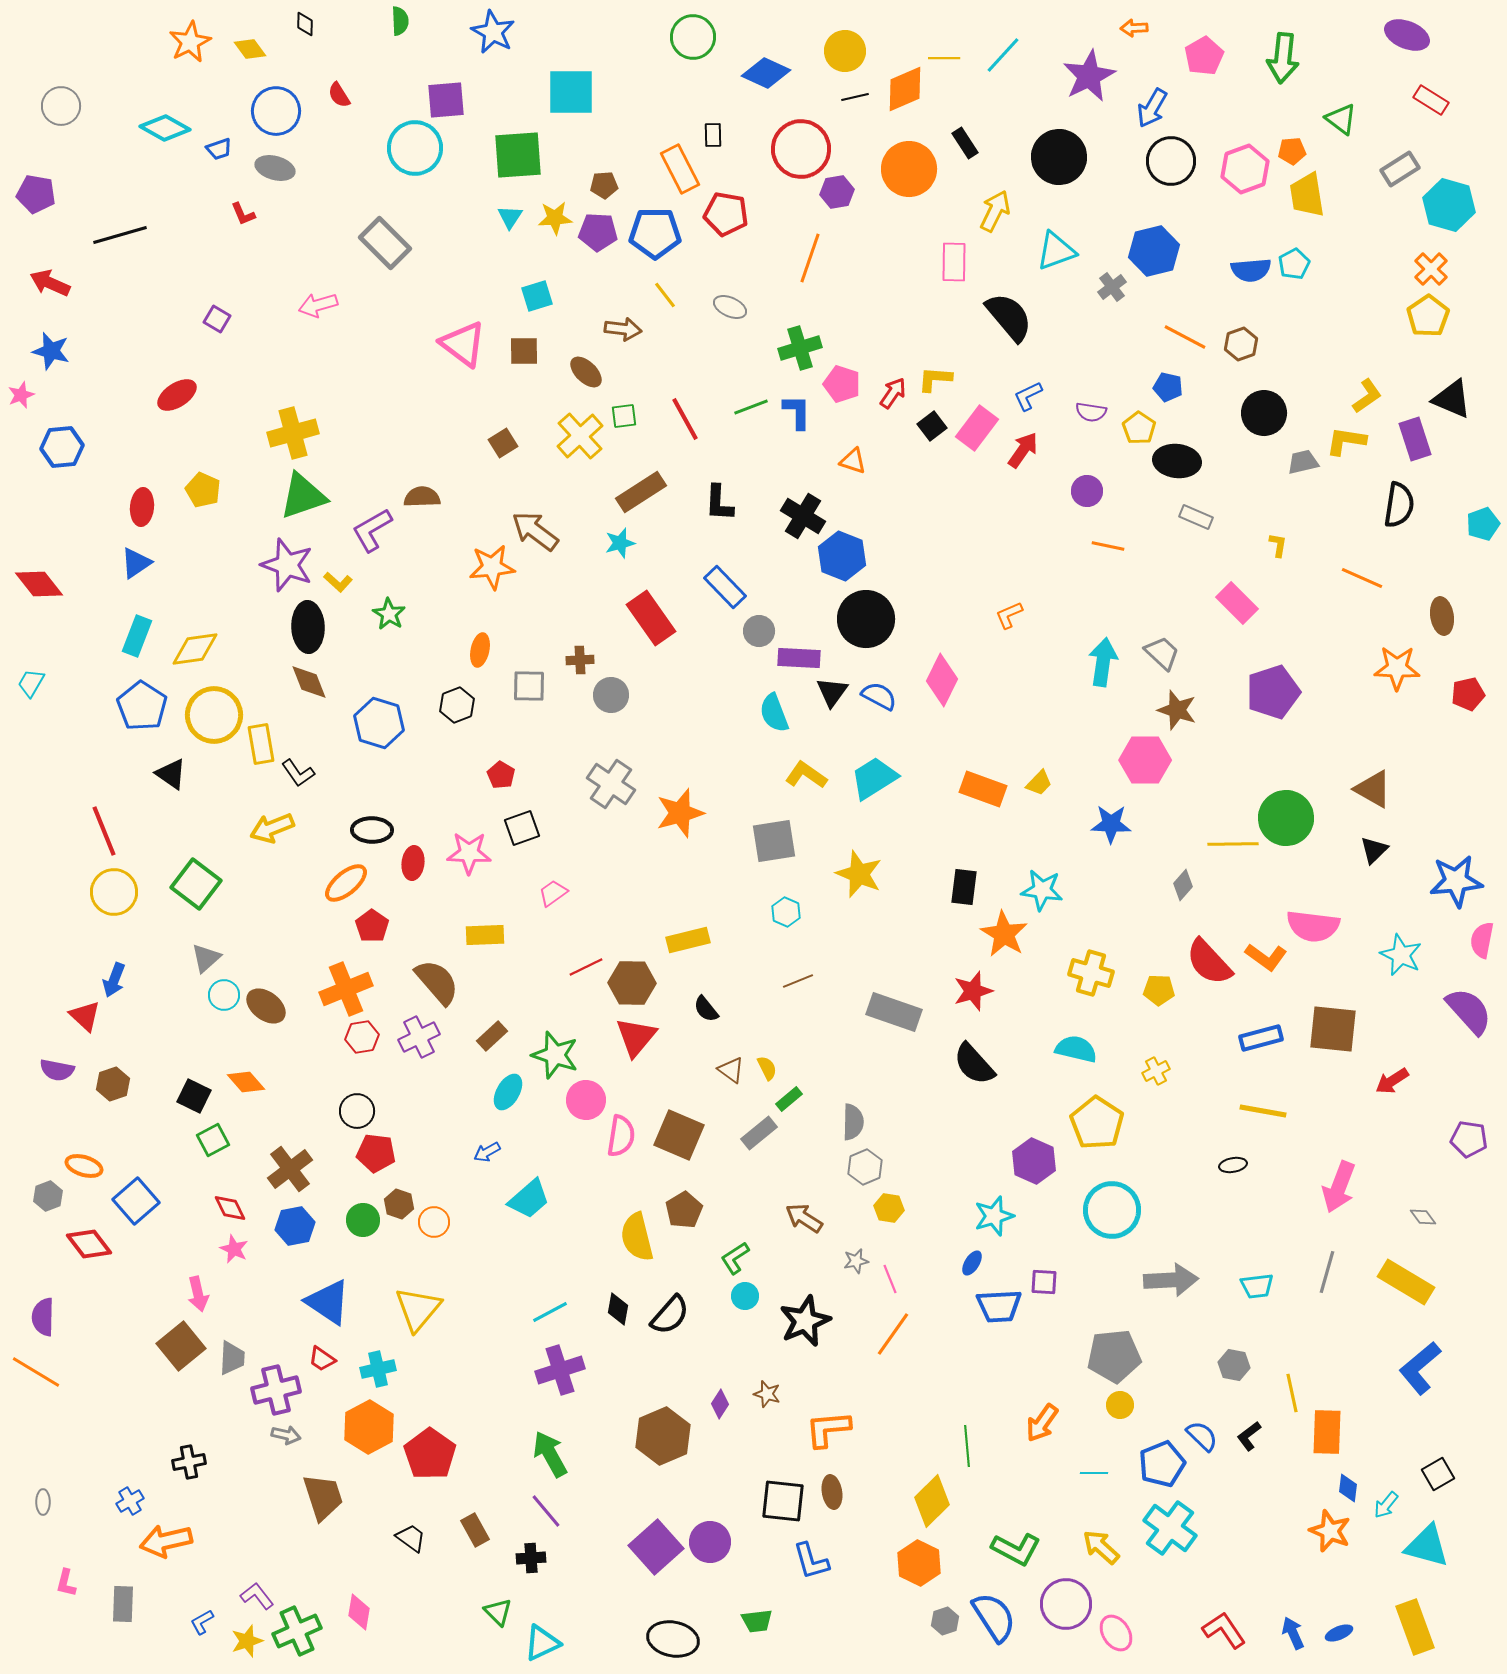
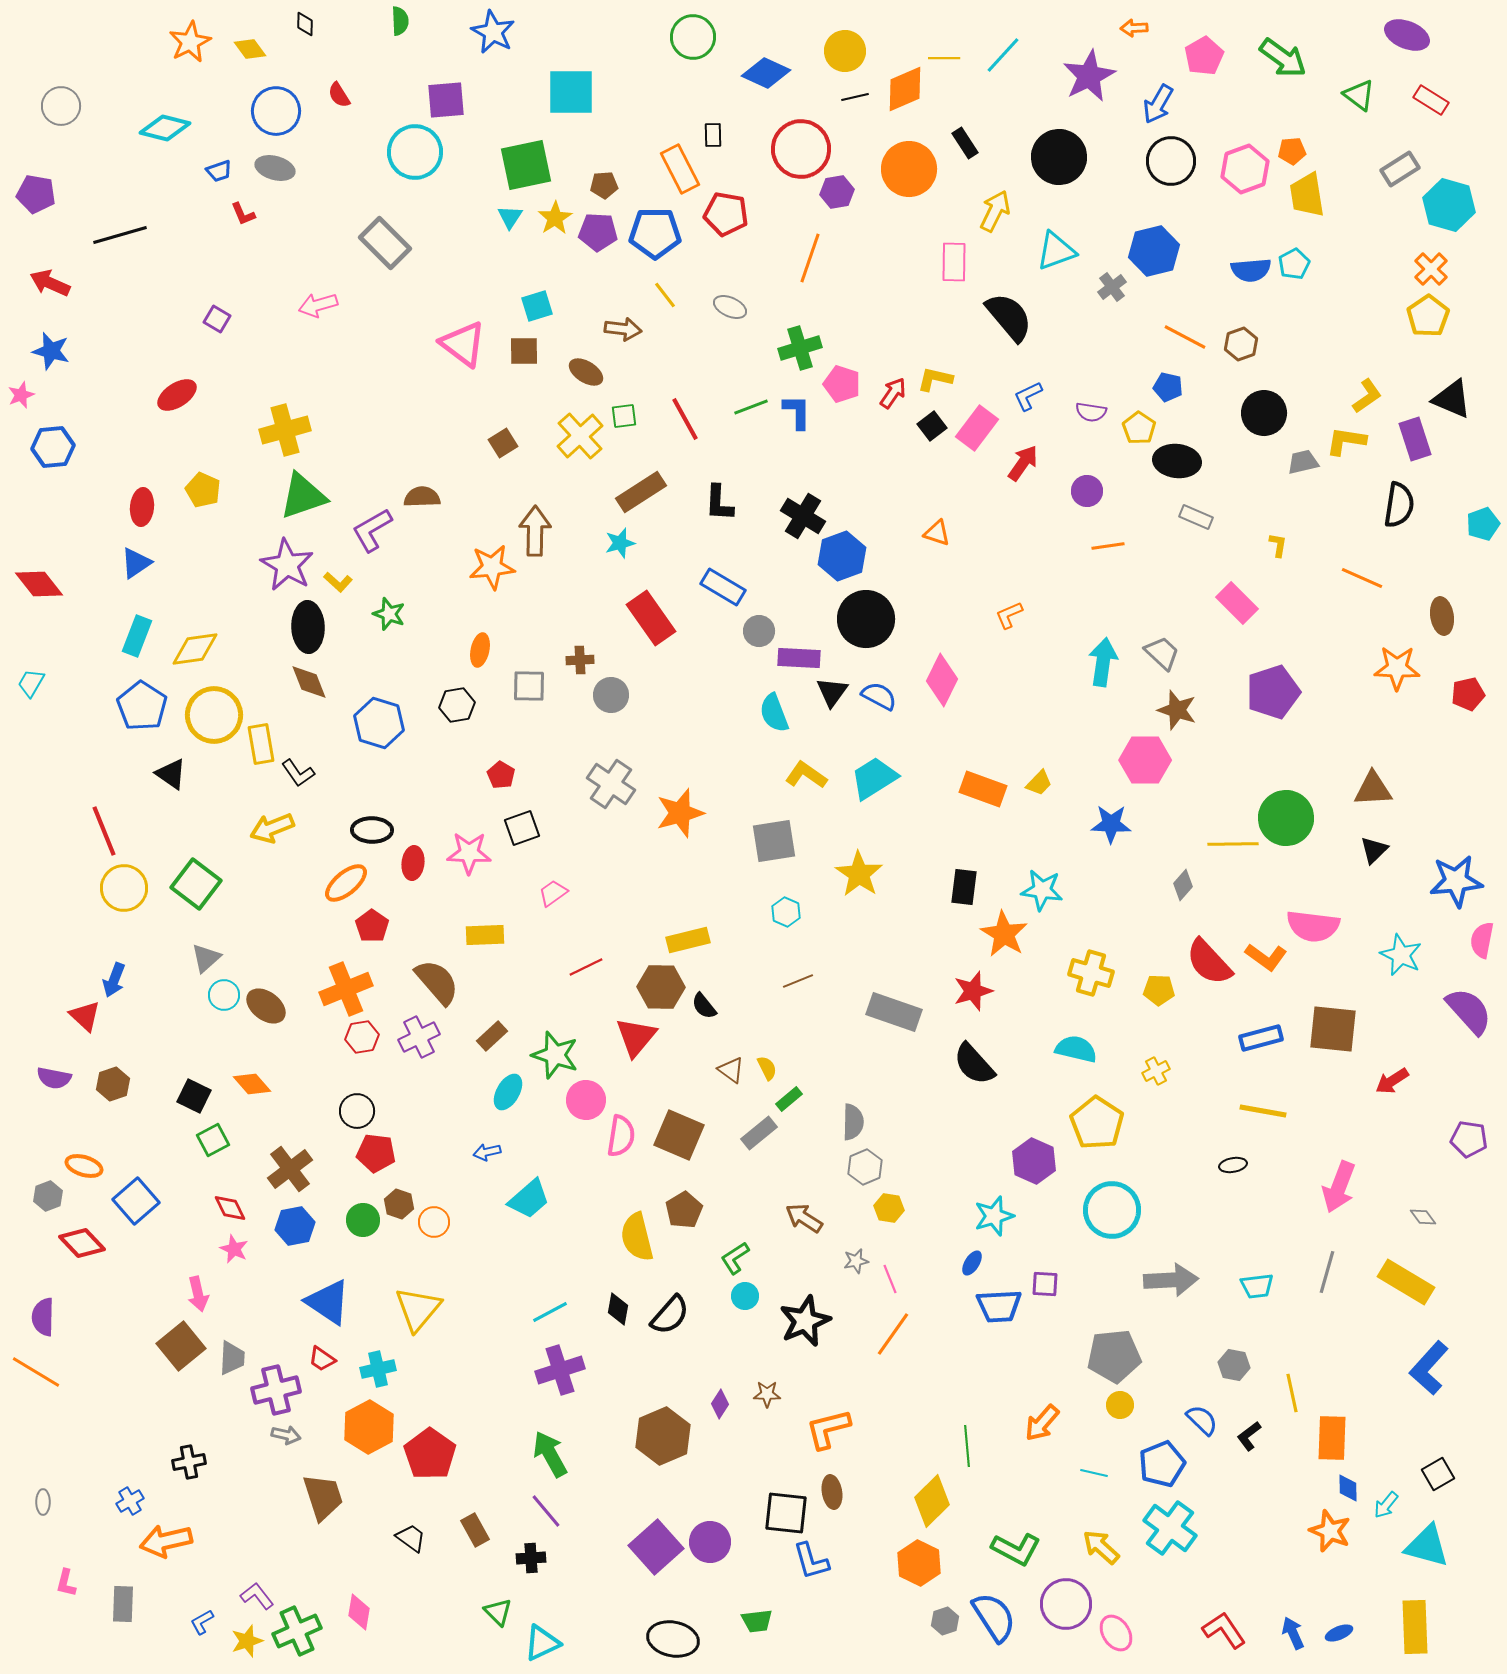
green arrow at (1283, 58): rotated 60 degrees counterclockwise
blue arrow at (1152, 108): moved 6 px right, 4 px up
green triangle at (1341, 119): moved 18 px right, 24 px up
cyan diamond at (165, 128): rotated 15 degrees counterclockwise
cyan circle at (415, 148): moved 4 px down
blue trapezoid at (219, 149): moved 22 px down
green square at (518, 155): moved 8 px right, 10 px down; rotated 8 degrees counterclockwise
yellow star at (555, 218): rotated 28 degrees counterclockwise
cyan square at (537, 296): moved 10 px down
brown ellipse at (586, 372): rotated 12 degrees counterclockwise
yellow L-shape at (935, 379): rotated 9 degrees clockwise
yellow cross at (293, 433): moved 8 px left, 3 px up
blue hexagon at (62, 447): moved 9 px left
red arrow at (1023, 450): moved 13 px down
orange triangle at (853, 461): moved 84 px right, 72 px down
brown arrow at (535, 531): rotated 54 degrees clockwise
orange line at (1108, 546): rotated 20 degrees counterclockwise
blue hexagon at (842, 556): rotated 18 degrees clockwise
purple star at (287, 565): rotated 10 degrees clockwise
blue rectangle at (725, 587): moved 2 px left; rotated 15 degrees counterclockwise
green star at (389, 614): rotated 12 degrees counterclockwise
black hexagon at (457, 705): rotated 12 degrees clockwise
brown triangle at (1373, 789): rotated 33 degrees counterclockwise
yellow star at (859, 874): rotated 12 degrees clockwise
yellow circle at (114, 892): moved 10 px right, 4 px up
brown hexagon at (632, 983): moved 29 px right, 4 px down
black semicircle at (706, 1009): moved 2 px left, 3 px up
purple semicircle at (57, 1070): moved 3 px left, 8 px down
orange diamond at (246, 1082): moved 6 px right, 2 px down
blue arrow at (487, 1152): rotated 16 degrees clockwise
red diamond at (89, 1244): moved 7 px left, 1 px up; rotated 6 degrees counterclockwise
purple square at (1044, 1282): moved 1 px right, 2 px down
blue L-shape at (1420, 1368): moved 9 px right; rotated 8 degrees counterclockwise
brown star at (767, 1394): rotated 16 degrees counterclockwise
orange arrow at (1042, 1423): rotated 6 degrees clockwise
orange L-shape at (828, 1429): rotated 9 degrees counterclockwise
orange rectangle at (1327, 1432): moved 5 px right, 6 px down
blue semicircle at (1202, 1436): moved 16 px up
cyan line at (1094, 1473): rotated 12 degrees clockwise
blue diamond at (1348, 1488): rotated 8 degrees counterclockwise
black square at (783, 1501): moved 3 px right, 12 px down
yellow rectangle at (1415, 1627): rotated 18 degrees clockwise
